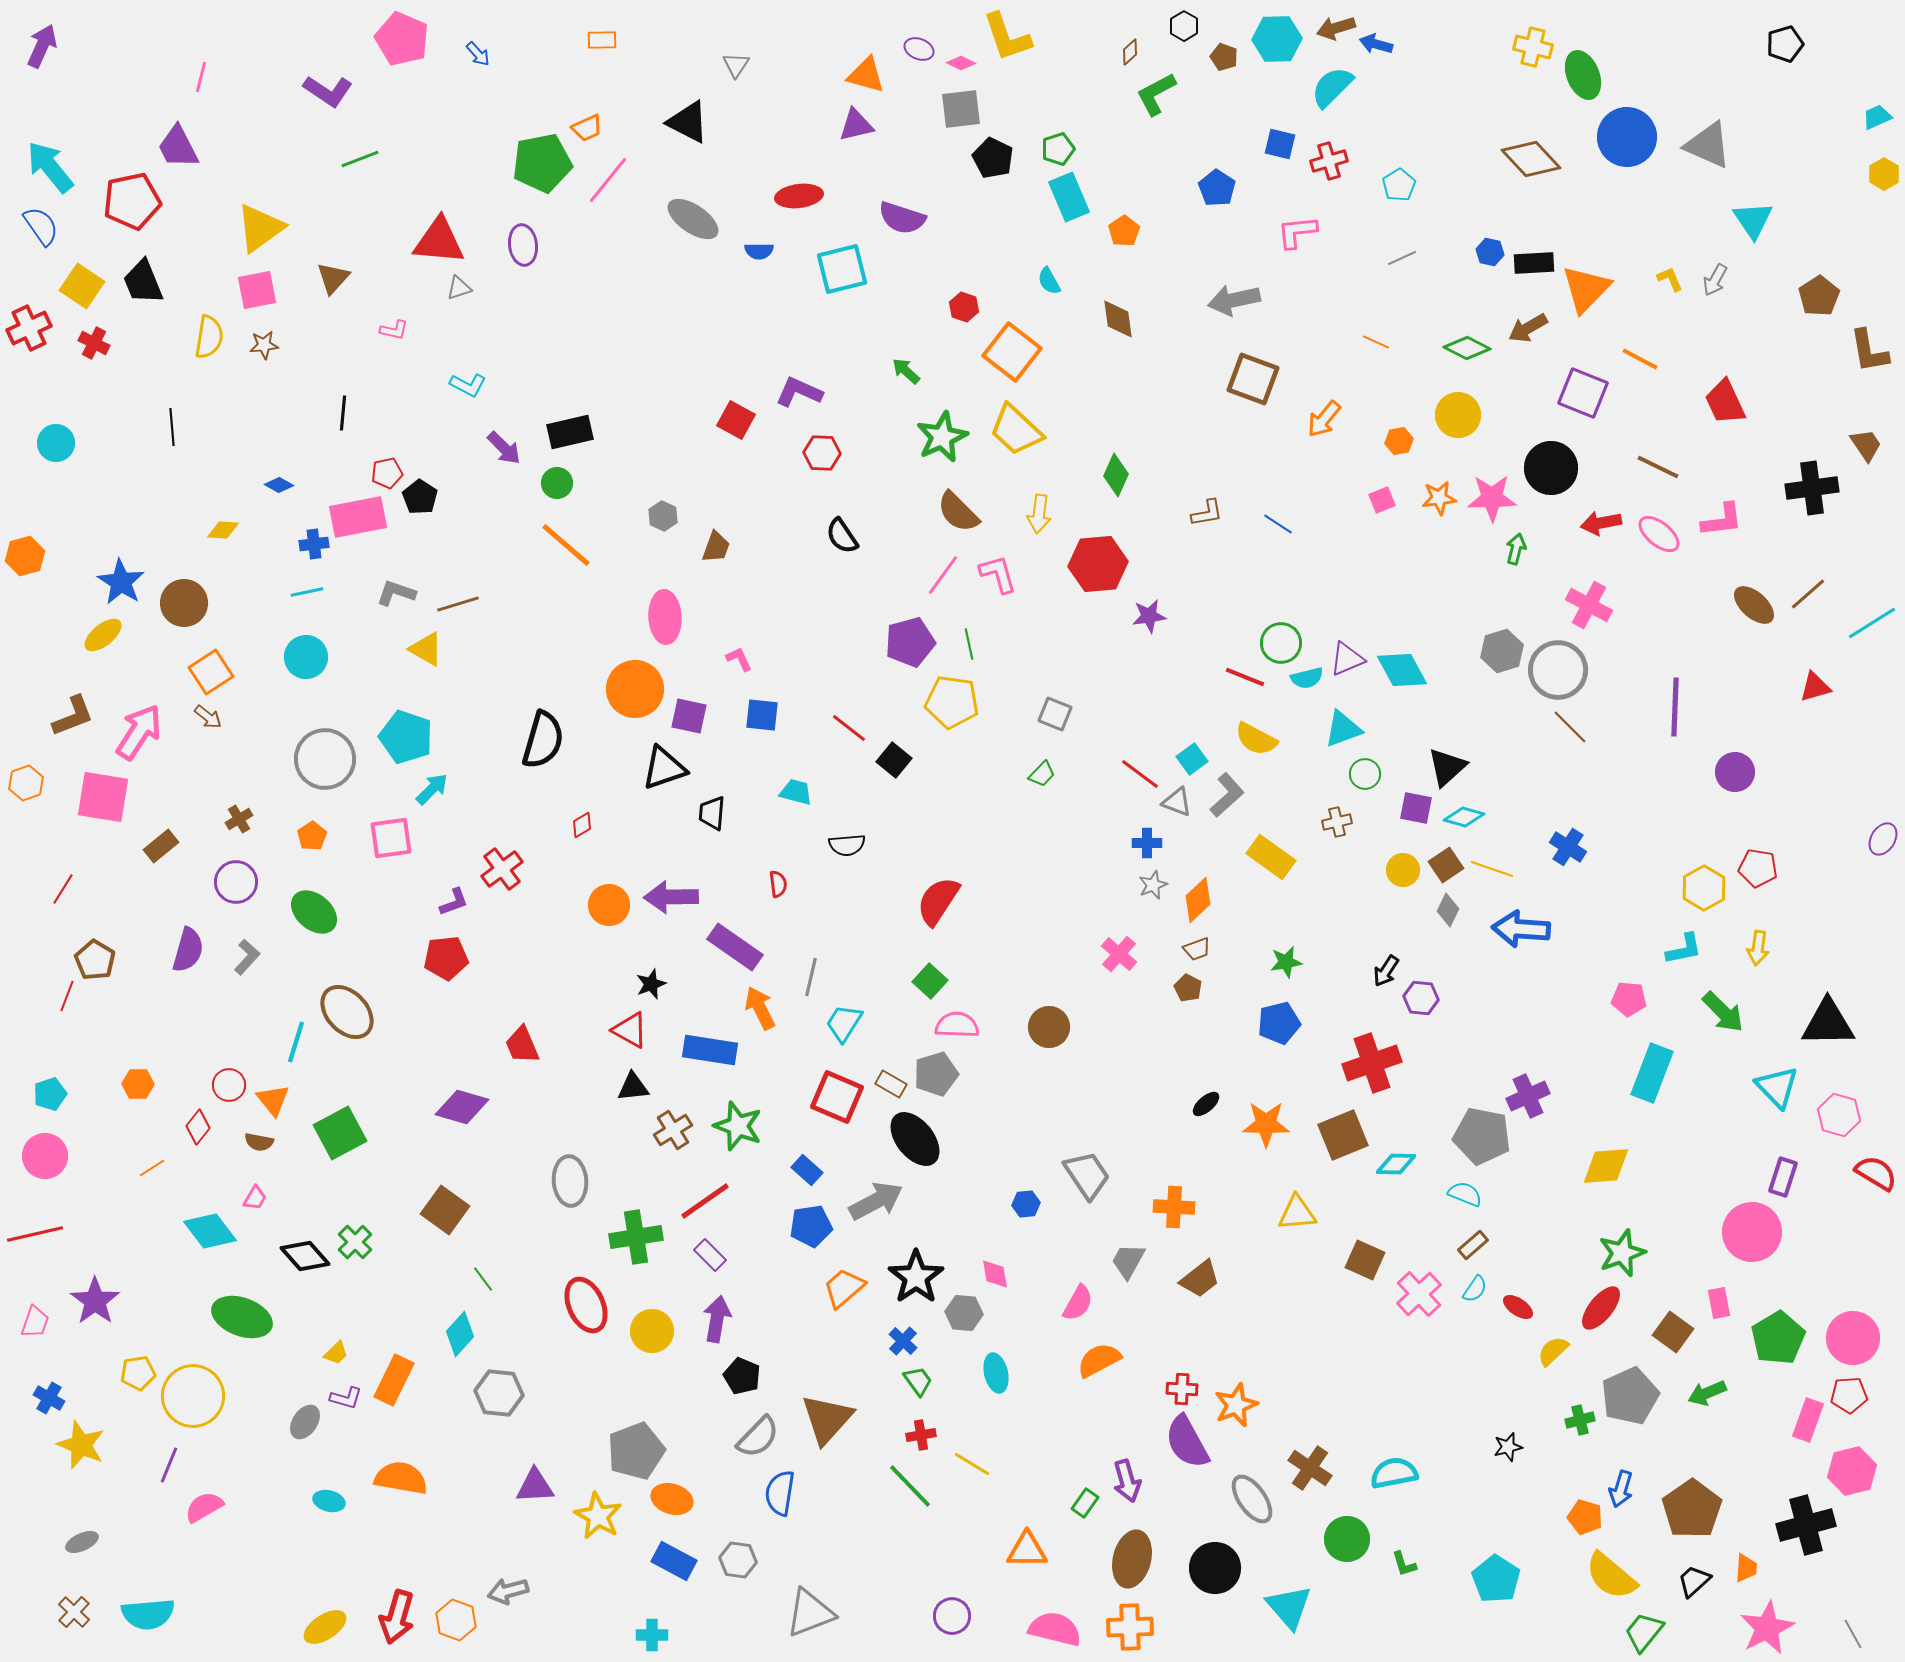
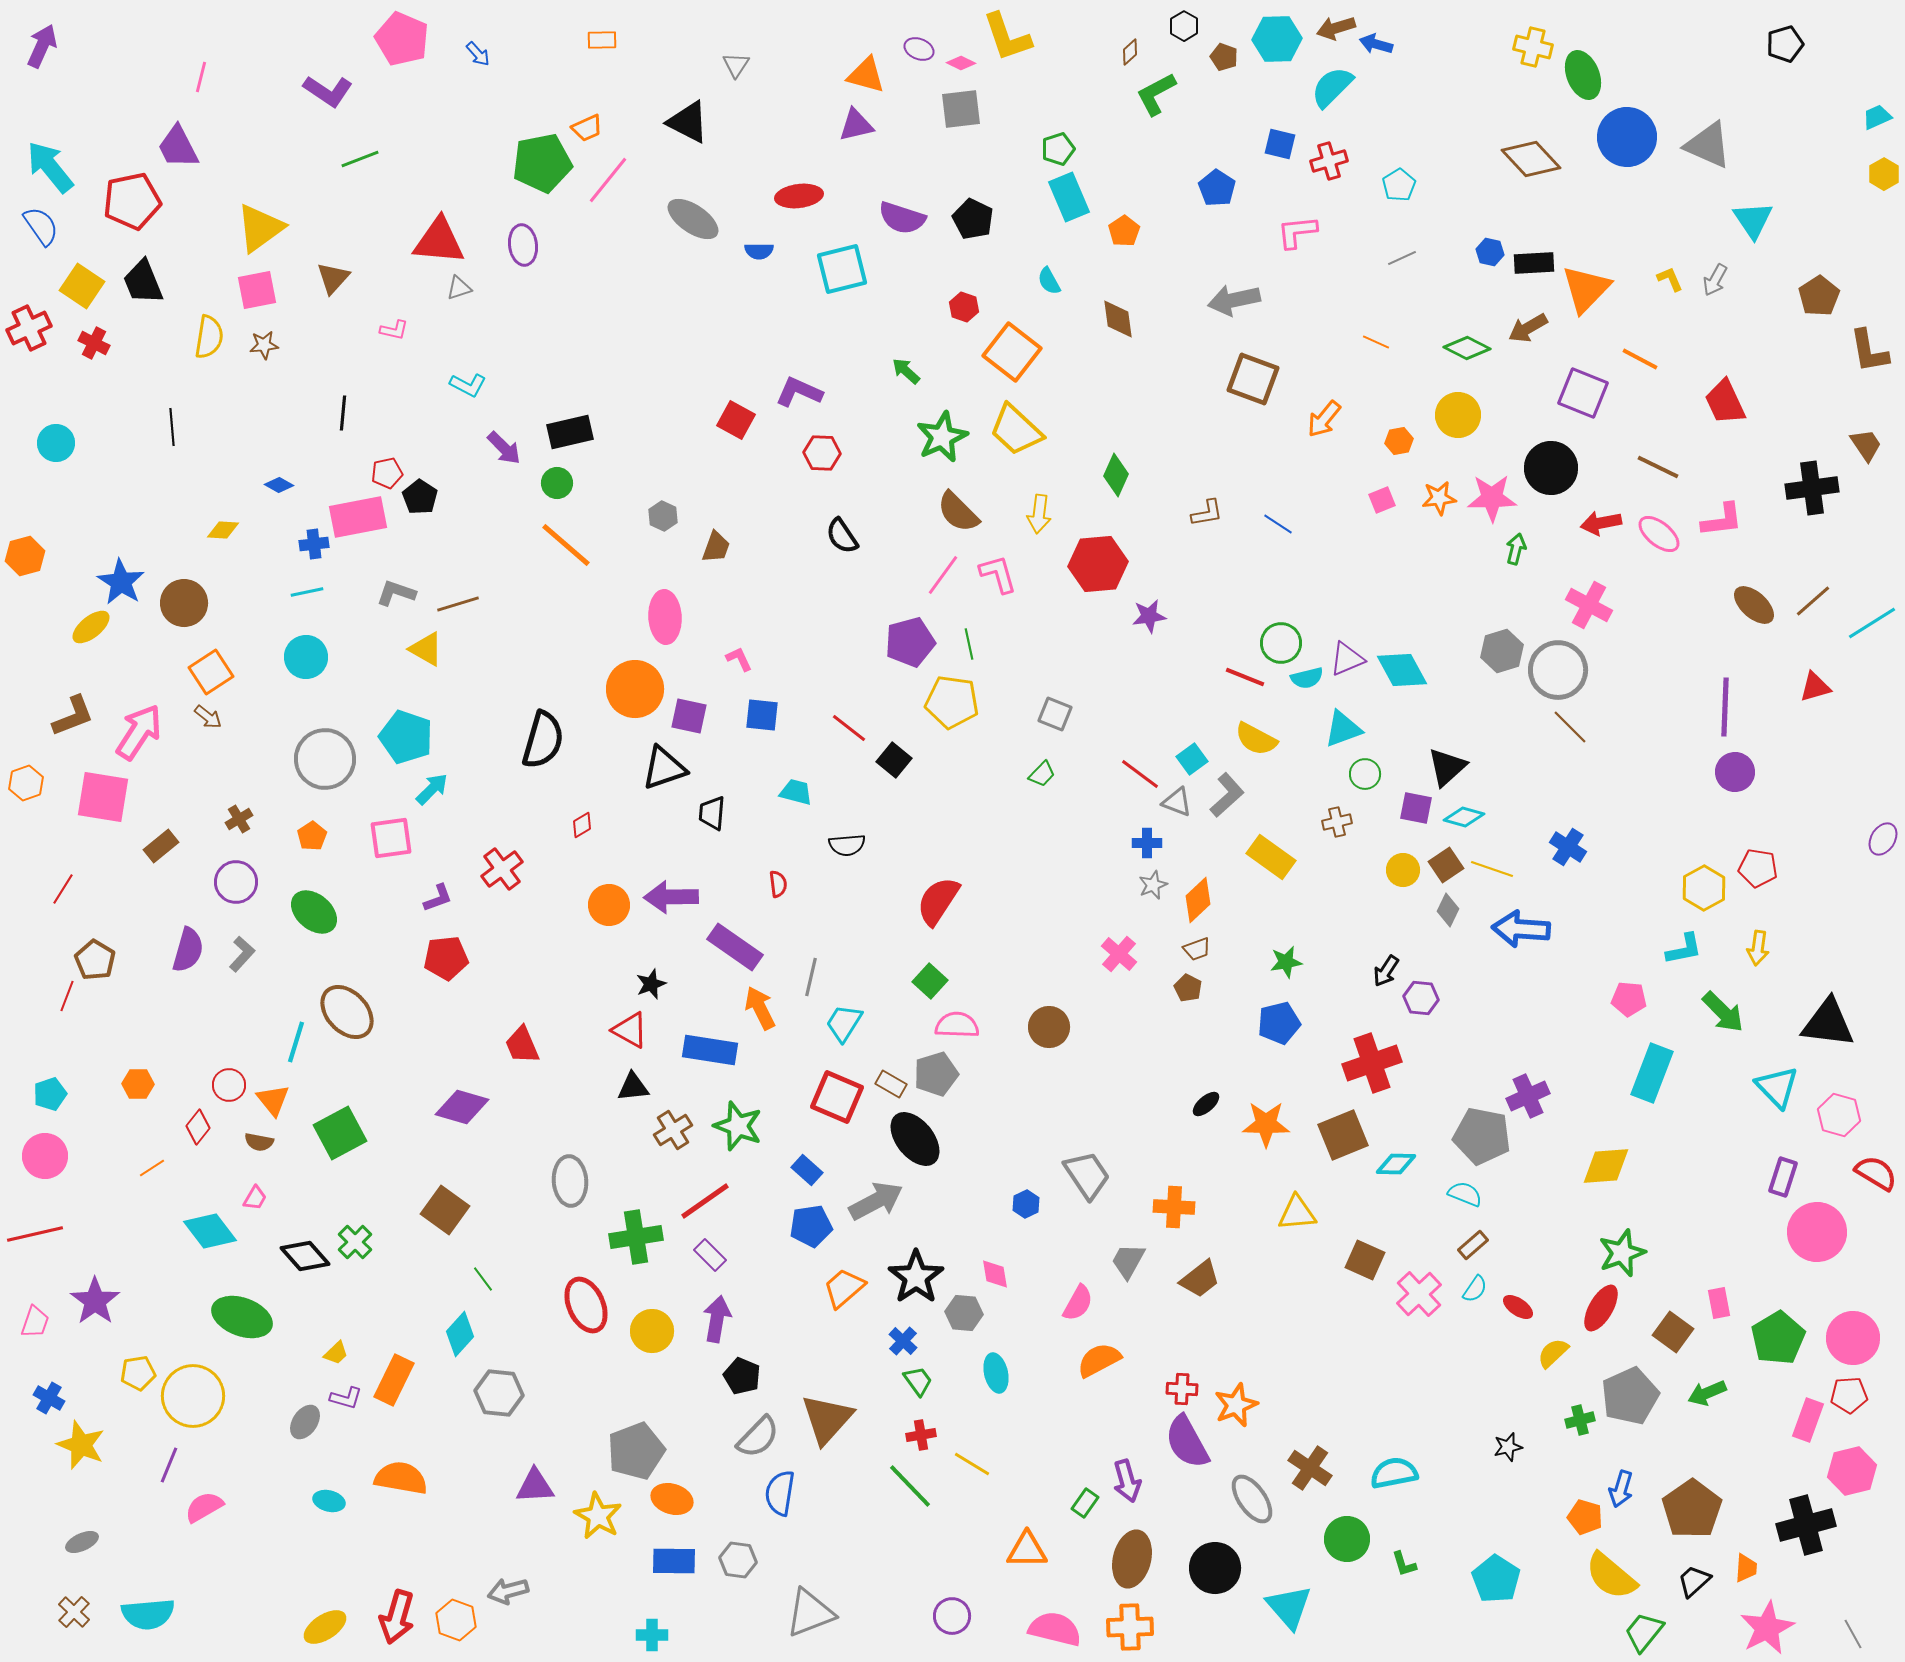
black pentagon at (993, 158): moved 20 px left, 61 px down
brown line at (1808, 594): moved 5 px right, 7 px down
yellow ellipse at (103, 635): moved 12 px left, 8 px up
purple line at (1675, 707): moved 50 px right
purple L-shape at (454, 902): moved 16 px left, 4 px up
gray L-shape at (247, 957): moved 5 px left, 3 px up
black triangle at (1828, 1023): rotated 8 degrees clockwise
blue hexagon at (1026, 1204): rotated 20 degrees counterclockwise
pink circle at (1752, 1232): moved 65 px right
red ellipse at (1601, 1308): rotated 9 degrees counterclockwise
yellow semicircle at (1553, 1351): moved 2 px down
blue rectangle at (674, 1561): rotated 27 degrees counterclockwise
